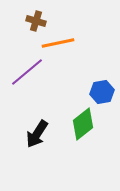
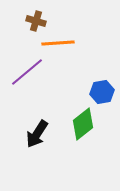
orange line: rotated 8 degrees clockwise
